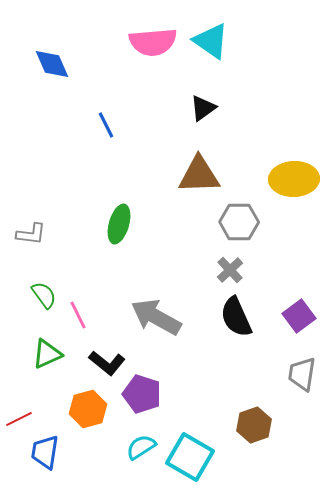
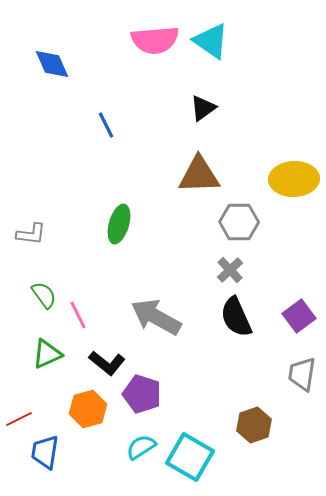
pink semicircle: moved 2 px right, 2 px up
